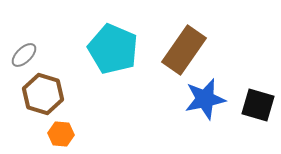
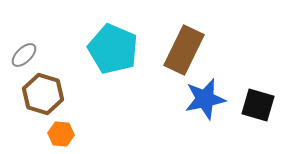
brown rectangle: rotated 9 degrees counterclockwise
